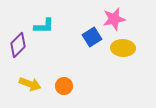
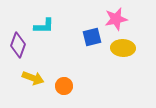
pink star: moved 2 px right
blue square: rotated 18 degrees clockwise
purple diamond: rotated 25 degrees counterclockwise
yellow arrow: moved 3 px right, 6 px up
